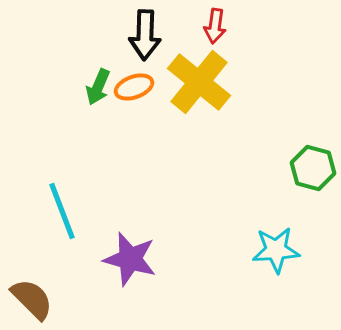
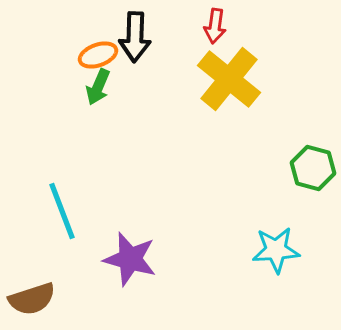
black arrow: moved 10 px left, 2 px down
yellow cross: moved 30 px right, 3 px up
orange ellipse: moved 36 px left, 32 px up
brown semicircle: rotated 117 degrees clockwise
